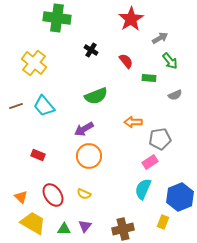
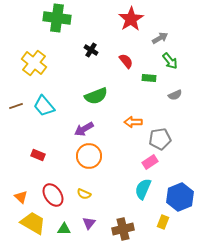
purple triangle: moved 4 px right, 3 px up
